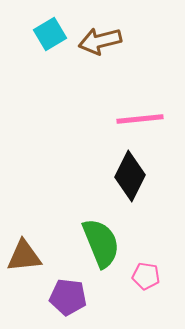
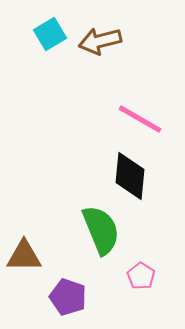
pink line: rotated 36 degrees clockwise
black diamond: rotated 21 degrees counterclockwise
green semicircle: moved 13 px up
brown triangle: rotated 6 degrees clockwise
pink pentagon: moved 5 px left; rotated 24 degrees clockwise
purple pentagon: rotated 12 degrees clockwise
